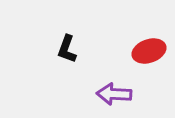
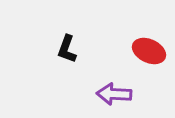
red ellipse: rotated 44 degrees clockwise
